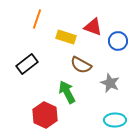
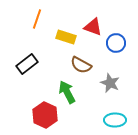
blue circle: moved 2 px left, 2 px down
